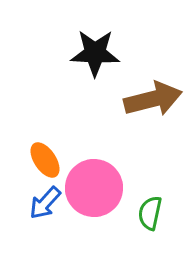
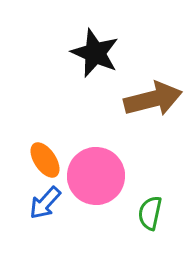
black star: rotated 21 degrees clockwise
pink circle: moved 2 px right, 12 px up
